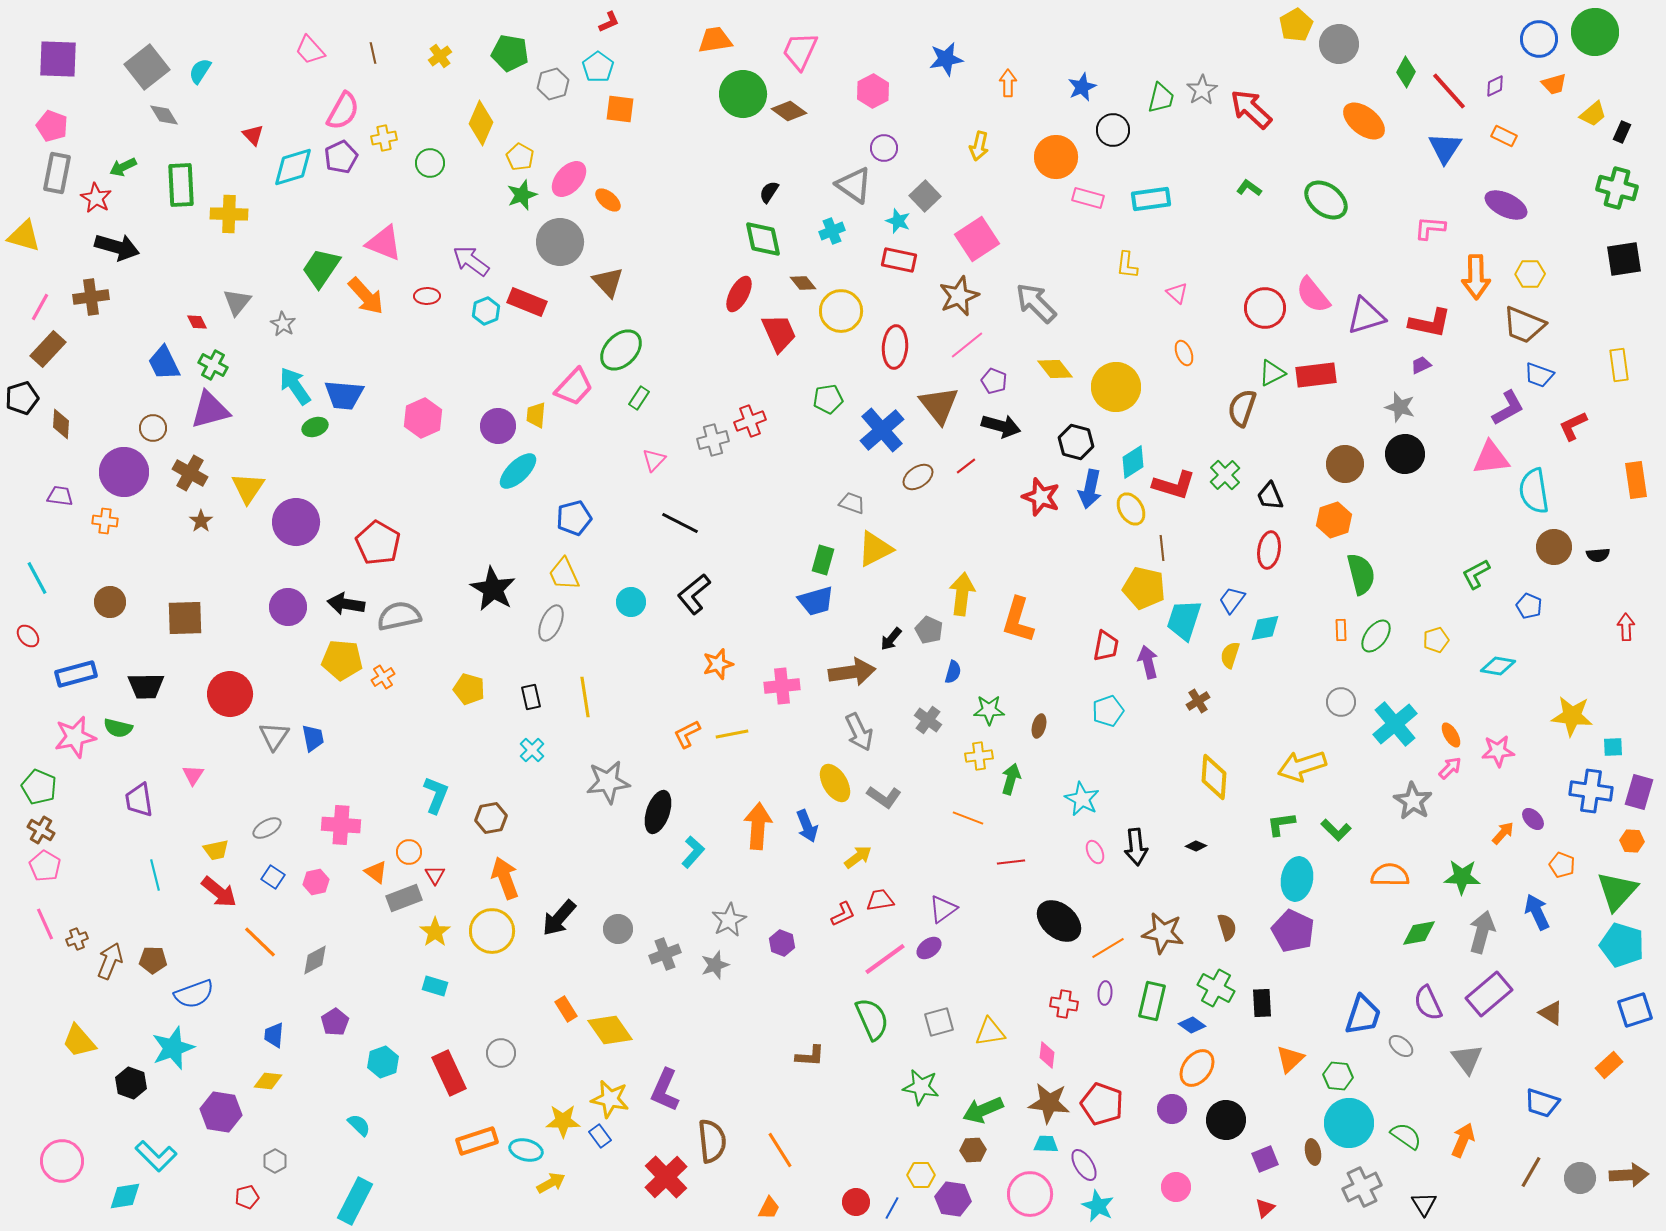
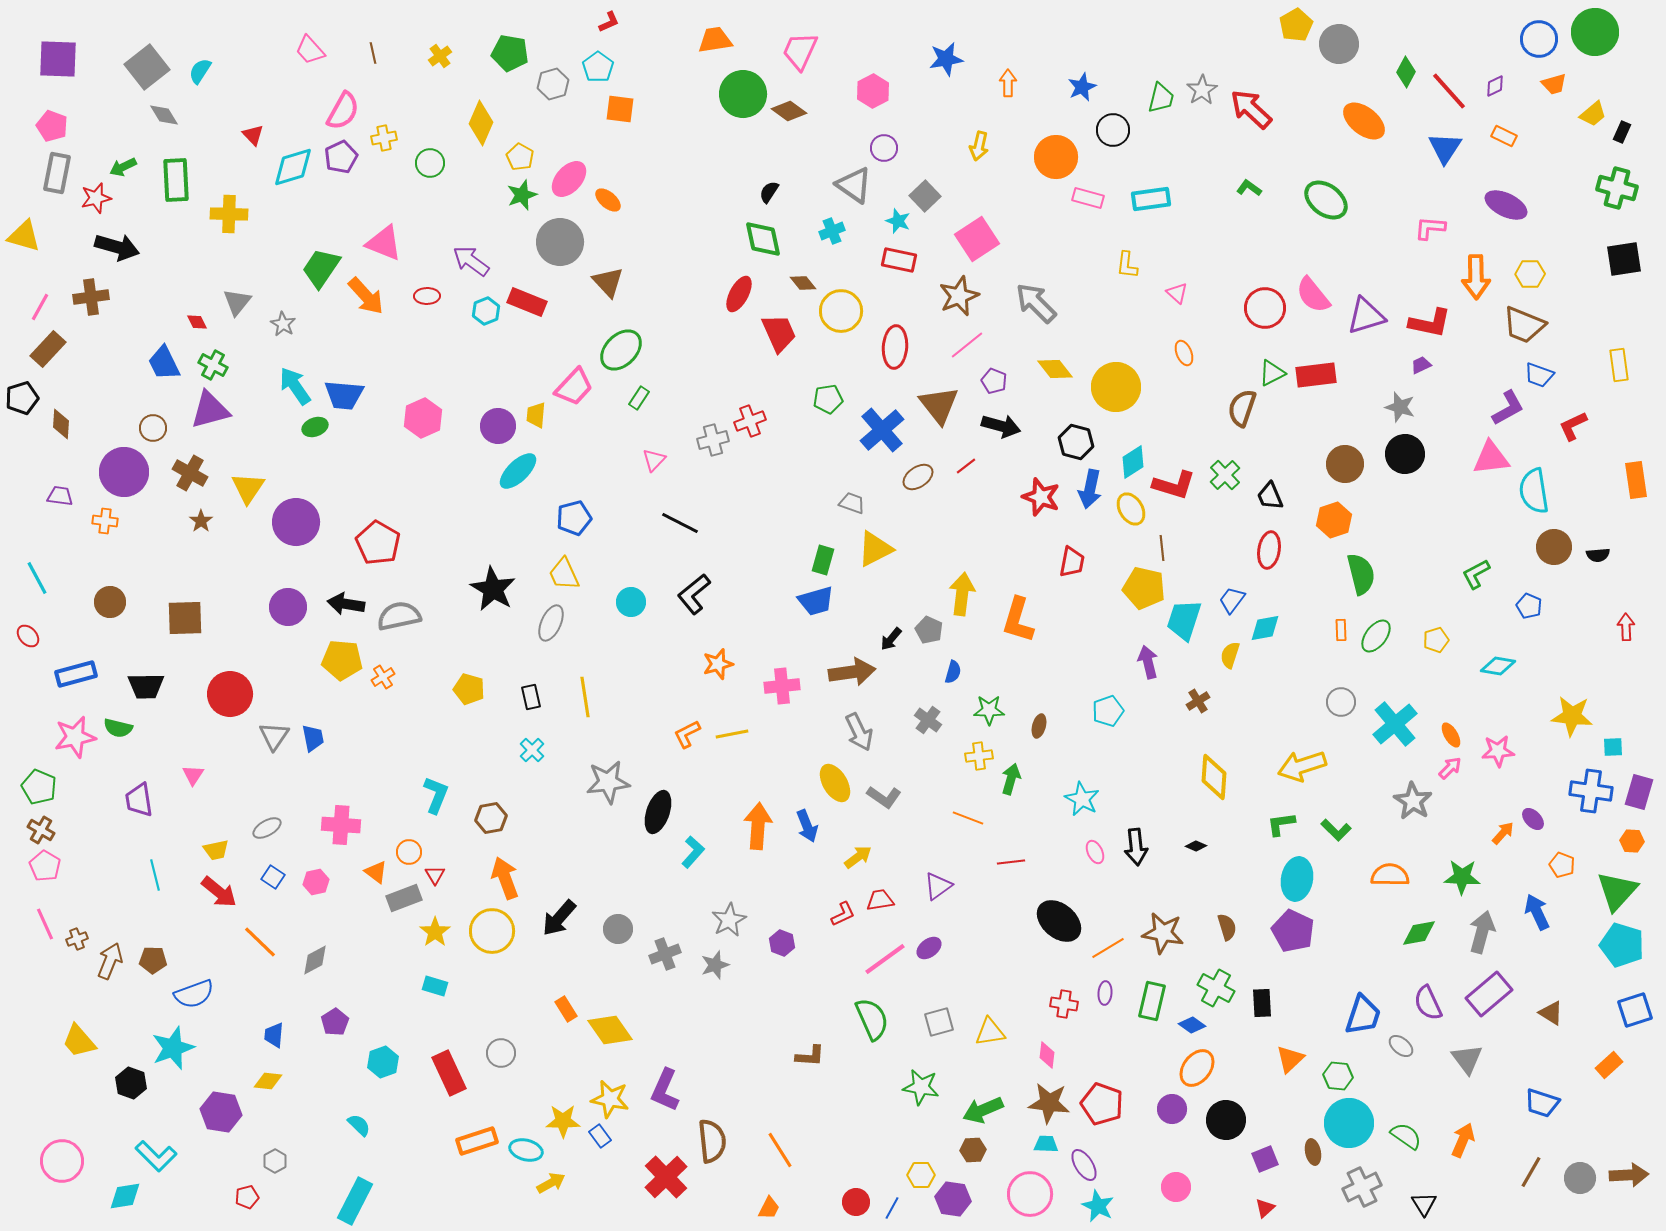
green rectangle at (181, 185): moved 5 px left, 5 px up
red star at (96, 198): rotated 28 degrees clockwise
red trapezoid at (1106, 646): moved 34 px left, 84 px up
purple triangle at (943, 909): moved 5 px left, 23 px up
